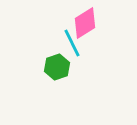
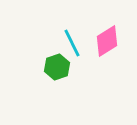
pink diamond: moved 22 px right, 18 px down
